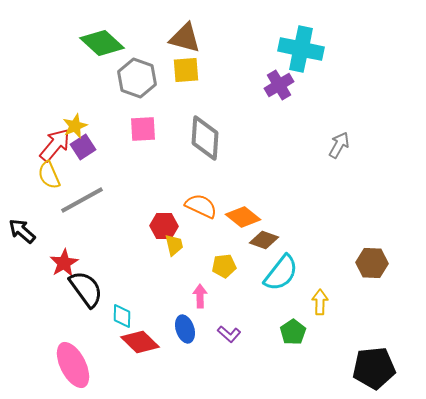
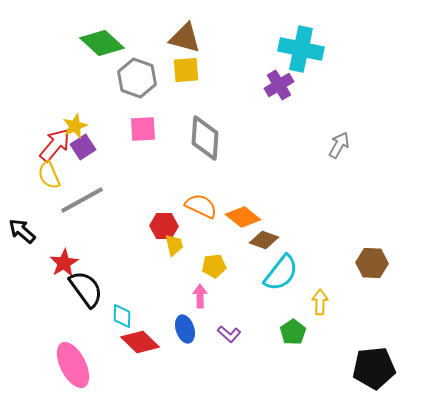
yellow pentagon: moved 10 px left
